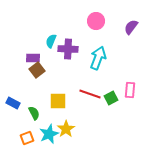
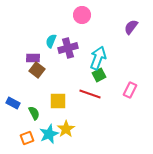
pink circle: moved 14 px left, 6 px up
purple cross: moved 1 px up; rotated 18 degrees counterclockwise
brown square: rotated 14 degrees counterclockwise
pink rectangle: rotated 21 degrees clockwise
green square: moved 12 px left, 23 px up
